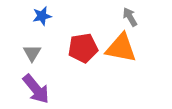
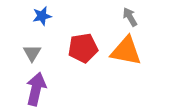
orange triangle: moved 5 px right, 3 px down
purple arrow: rotated 128 degrees counterclockwise
